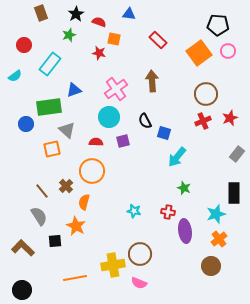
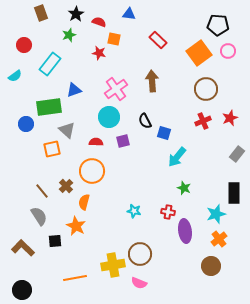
brown circle at (206, 94): moved 5 px up
